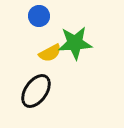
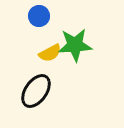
green star: moved 2 px down
